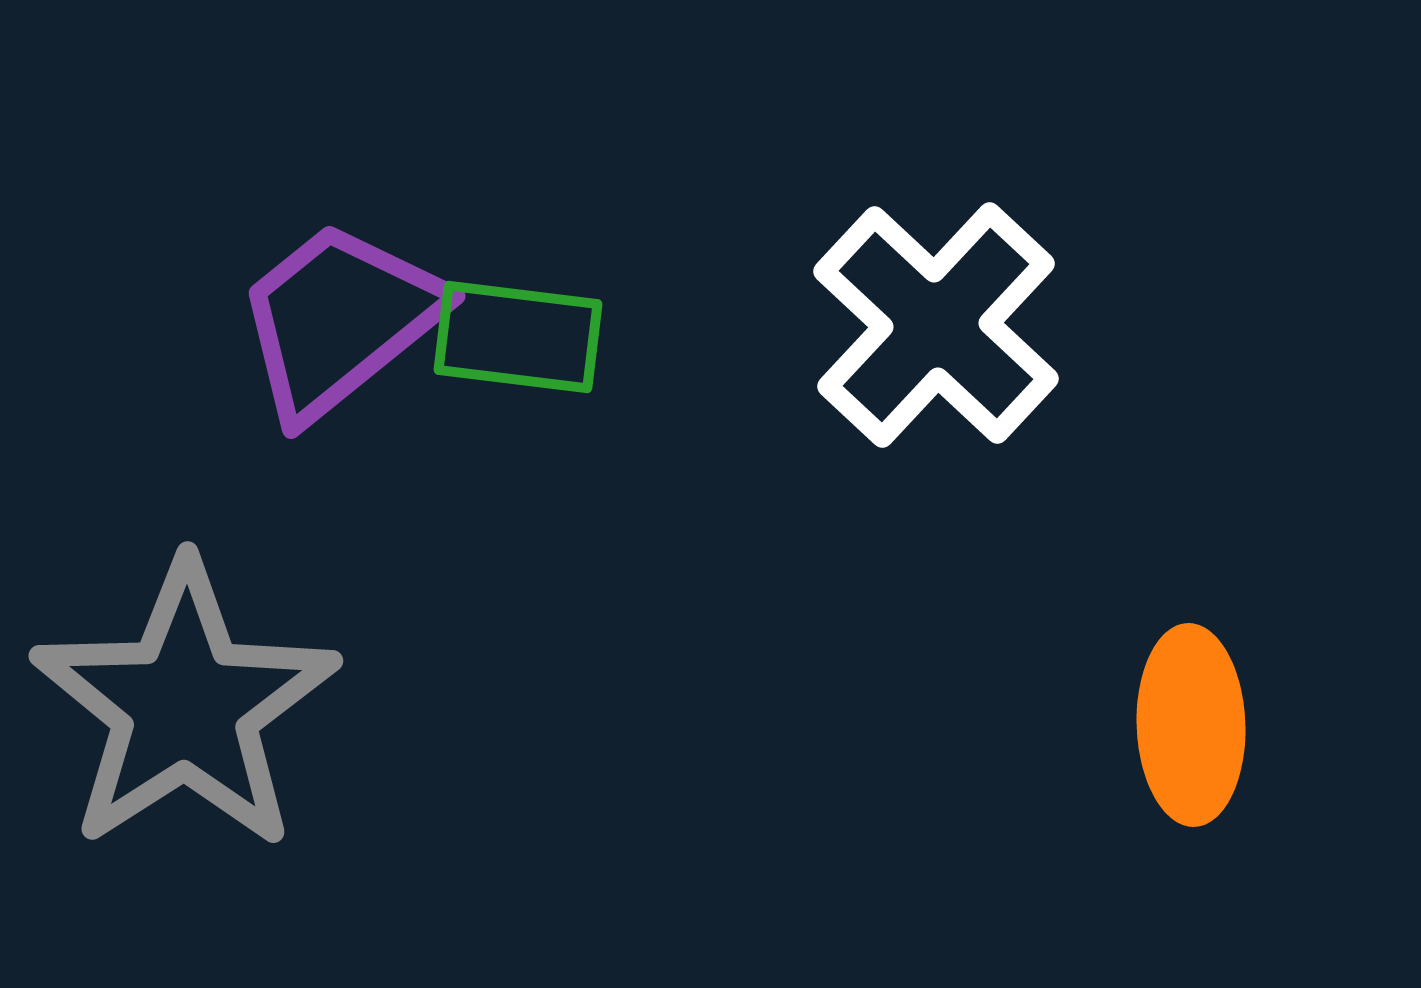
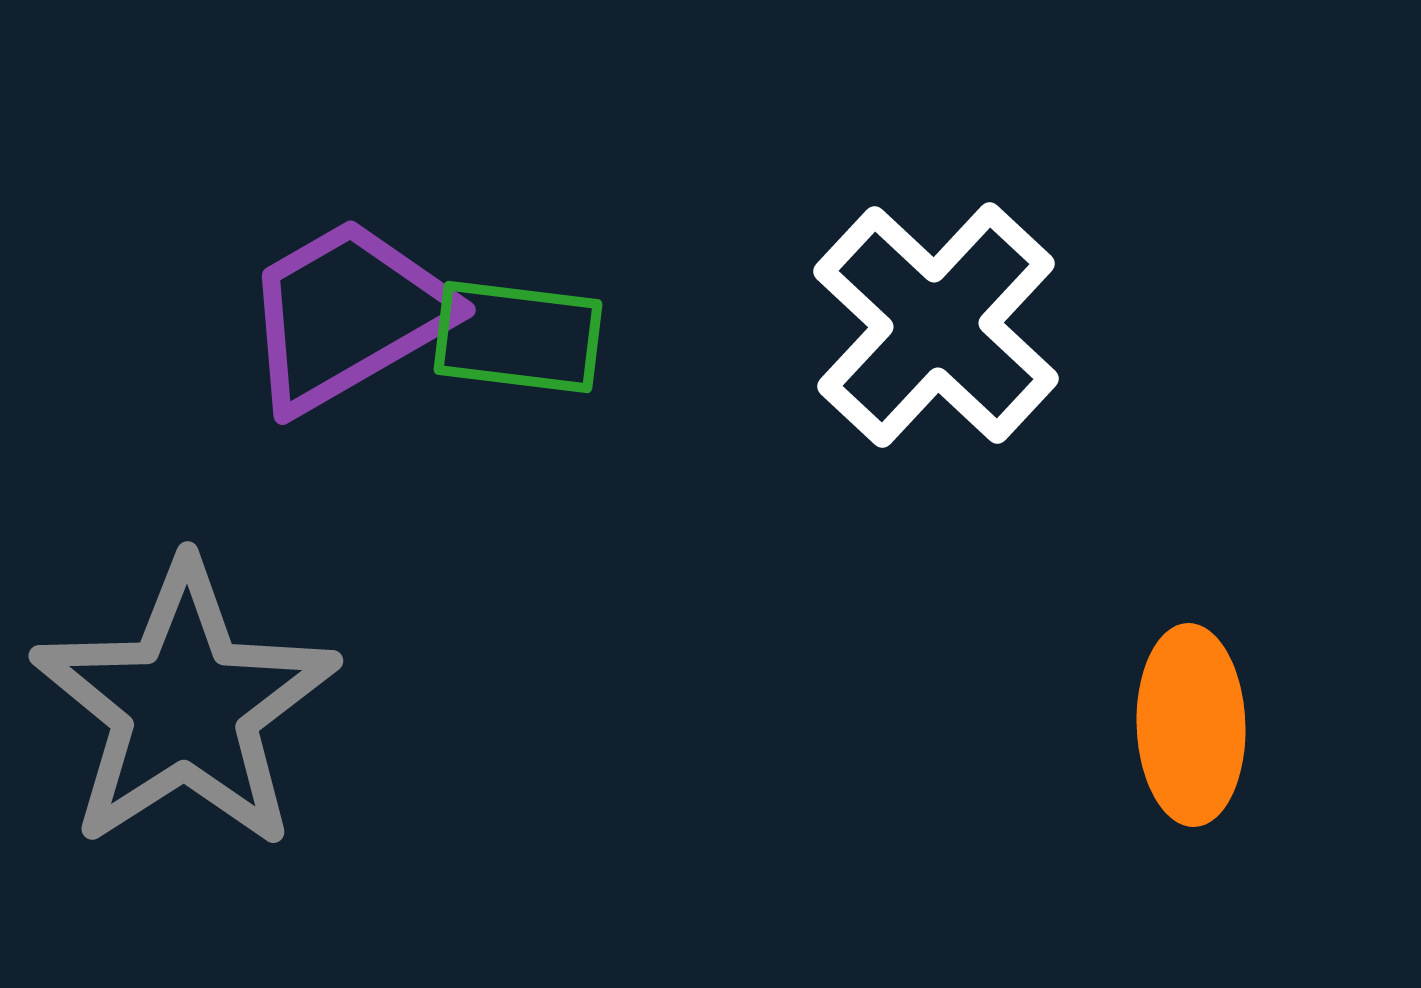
purple trapezoid: moved 8 px right, 5 px up; rotated 9 degrees clockwise
